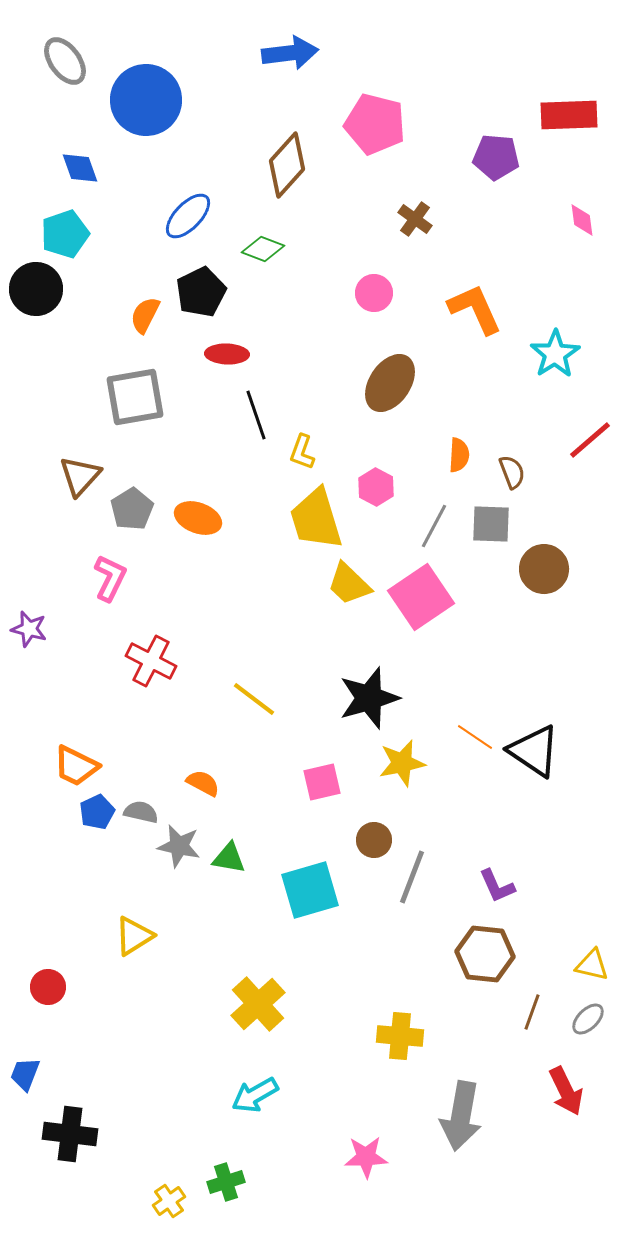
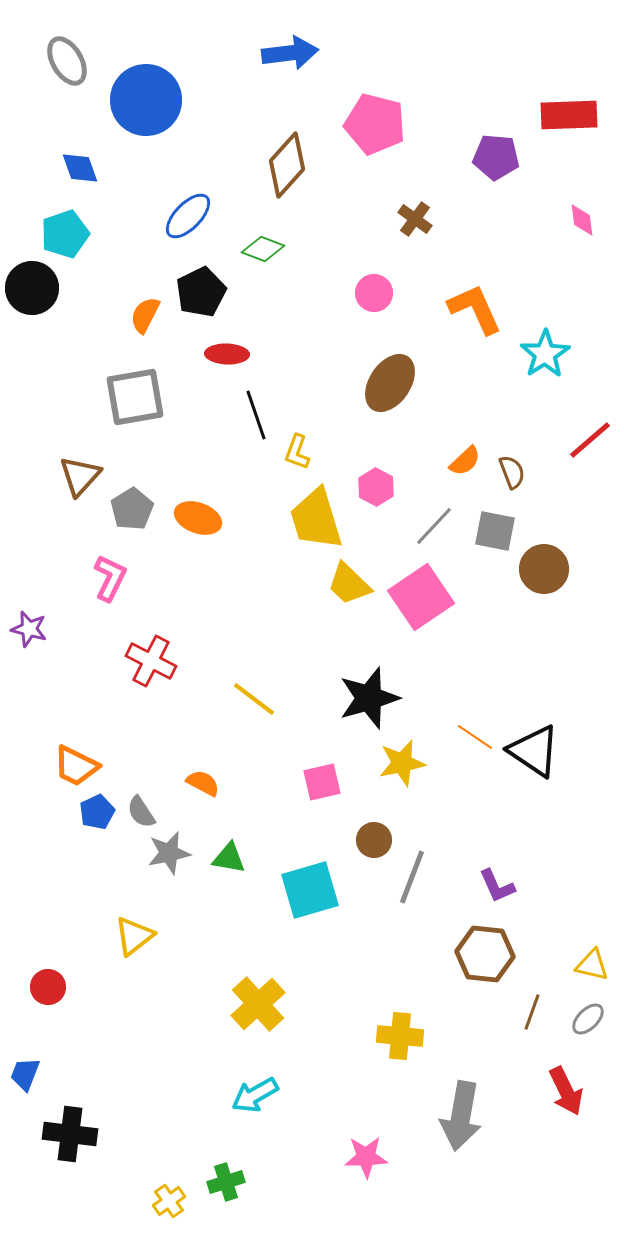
gray ellipse at (65, 61): moved 2 px right; rotated 6 degrees clockwise
black circle at (36, 289): moved 4 px left, 1 px up
cyan star at (555, 354): moved 10 px left
yellow L-shape at (302, 452): moved 5 px left
orange semicircle at (459, 455): moved 6 px right, 6 px down; rotated 44 degrees clockwise
gray square at (491, 524): moved 4 px right, 7 px down; rotated 9 degrees clockwise
gray line at (434, 526): rotated 15 degrees clockwise
gray semicircle at (141, 812): rotated 136 degrees counterclockwise
gray star at (179, 846): moved 10 px left, 7 px down; rotated 24 degrees counterclockwise
yellow triangle at (134, 936): rotated 6 degrees counterclockwise
